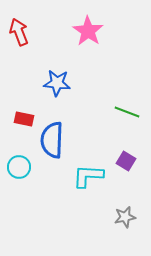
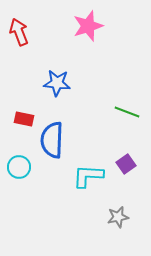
pink star: moved 5 px up; rotated 20 degrees clockwise
purple square: moved 3 px down; rotated 24 degrees clockwise
gray star: moved 7 px left
